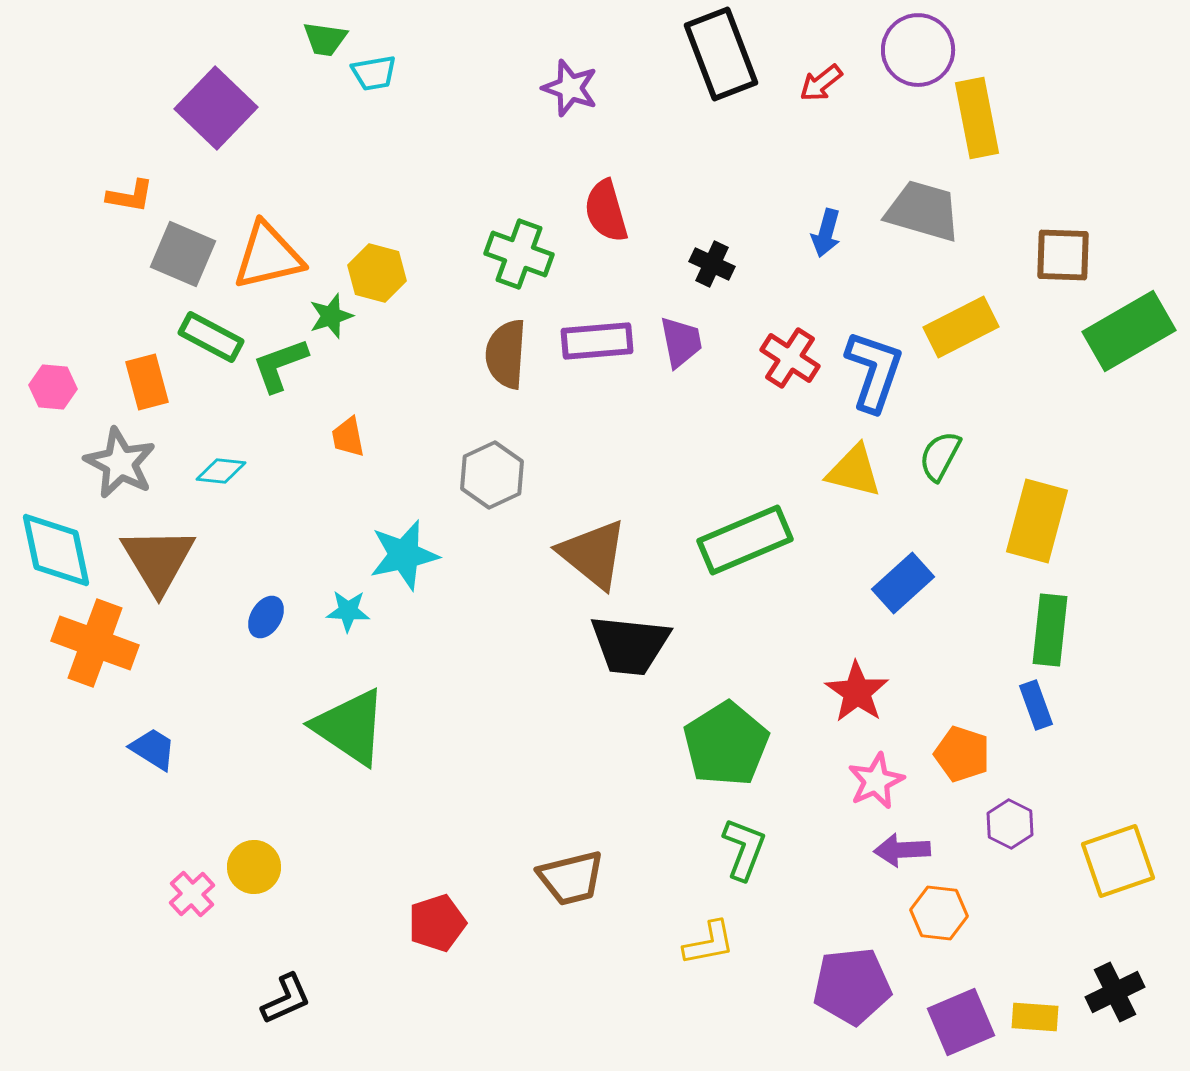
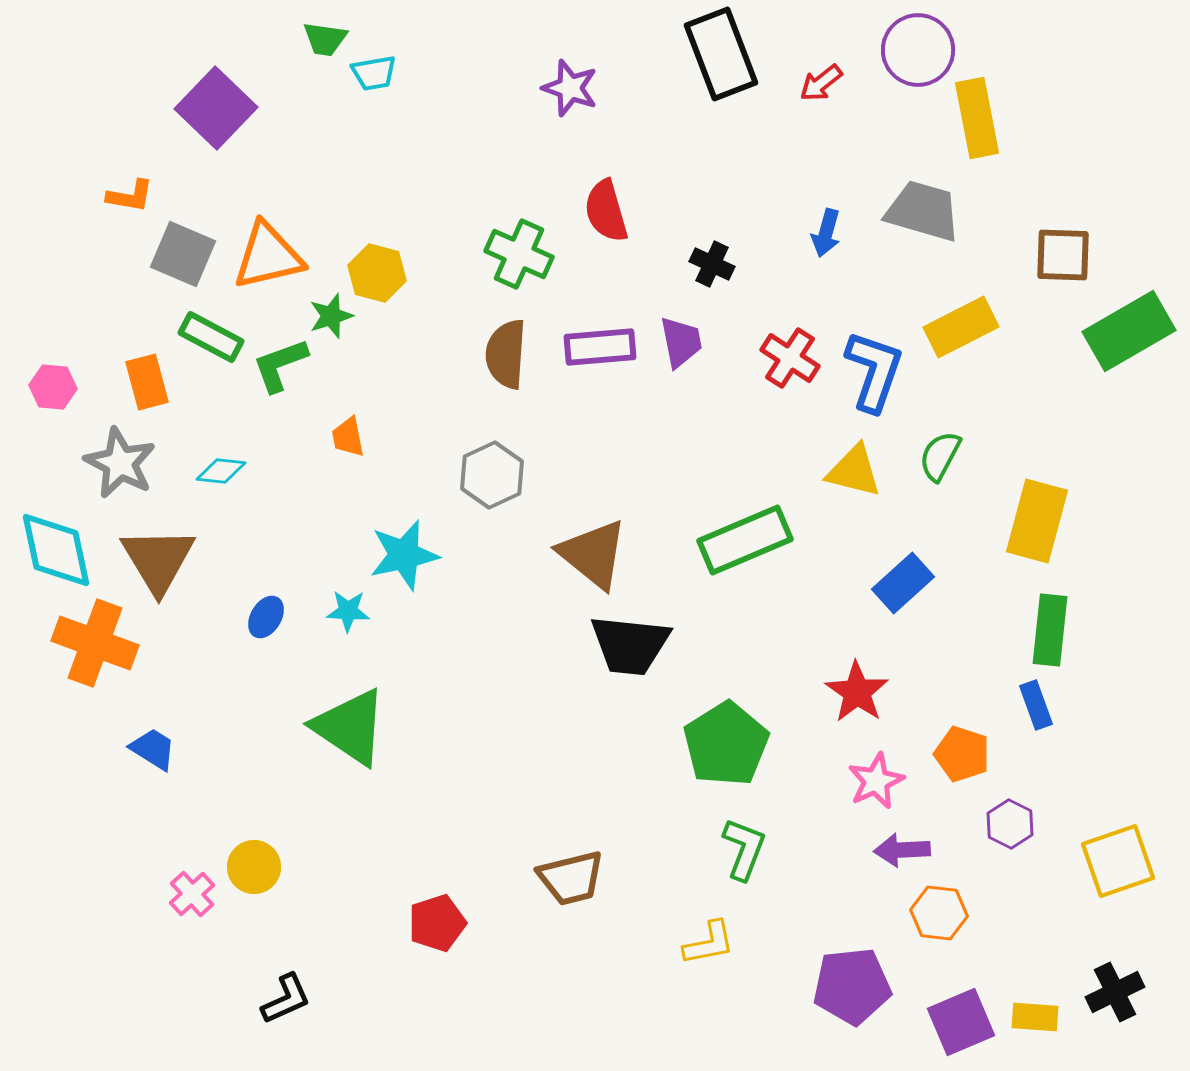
green cross at (519, 254): rotated 4 degrees clockwise
purple rectangle at (597, 341): moved 3 px right, 6 px down
